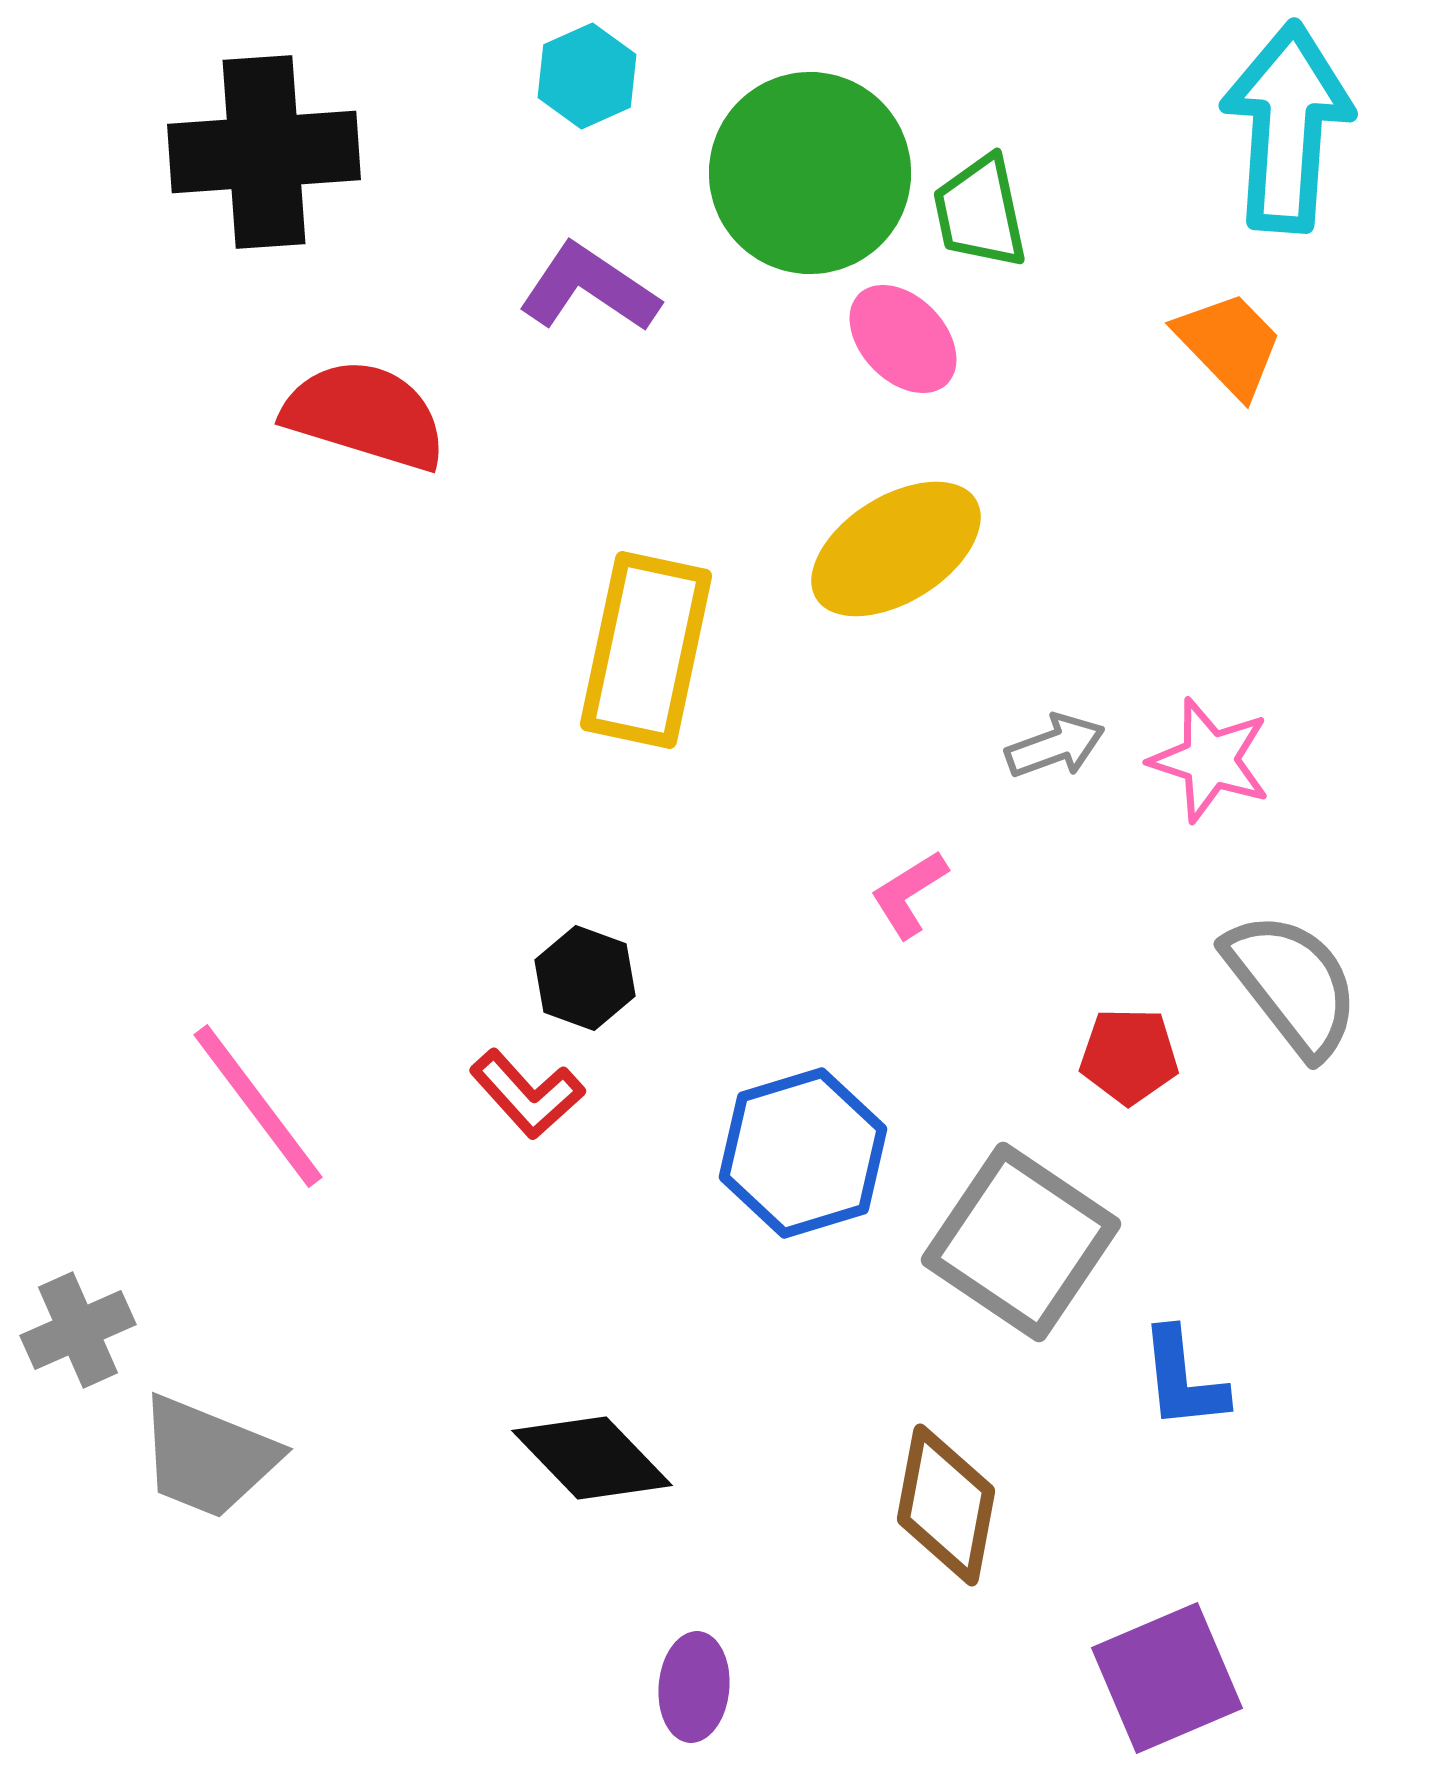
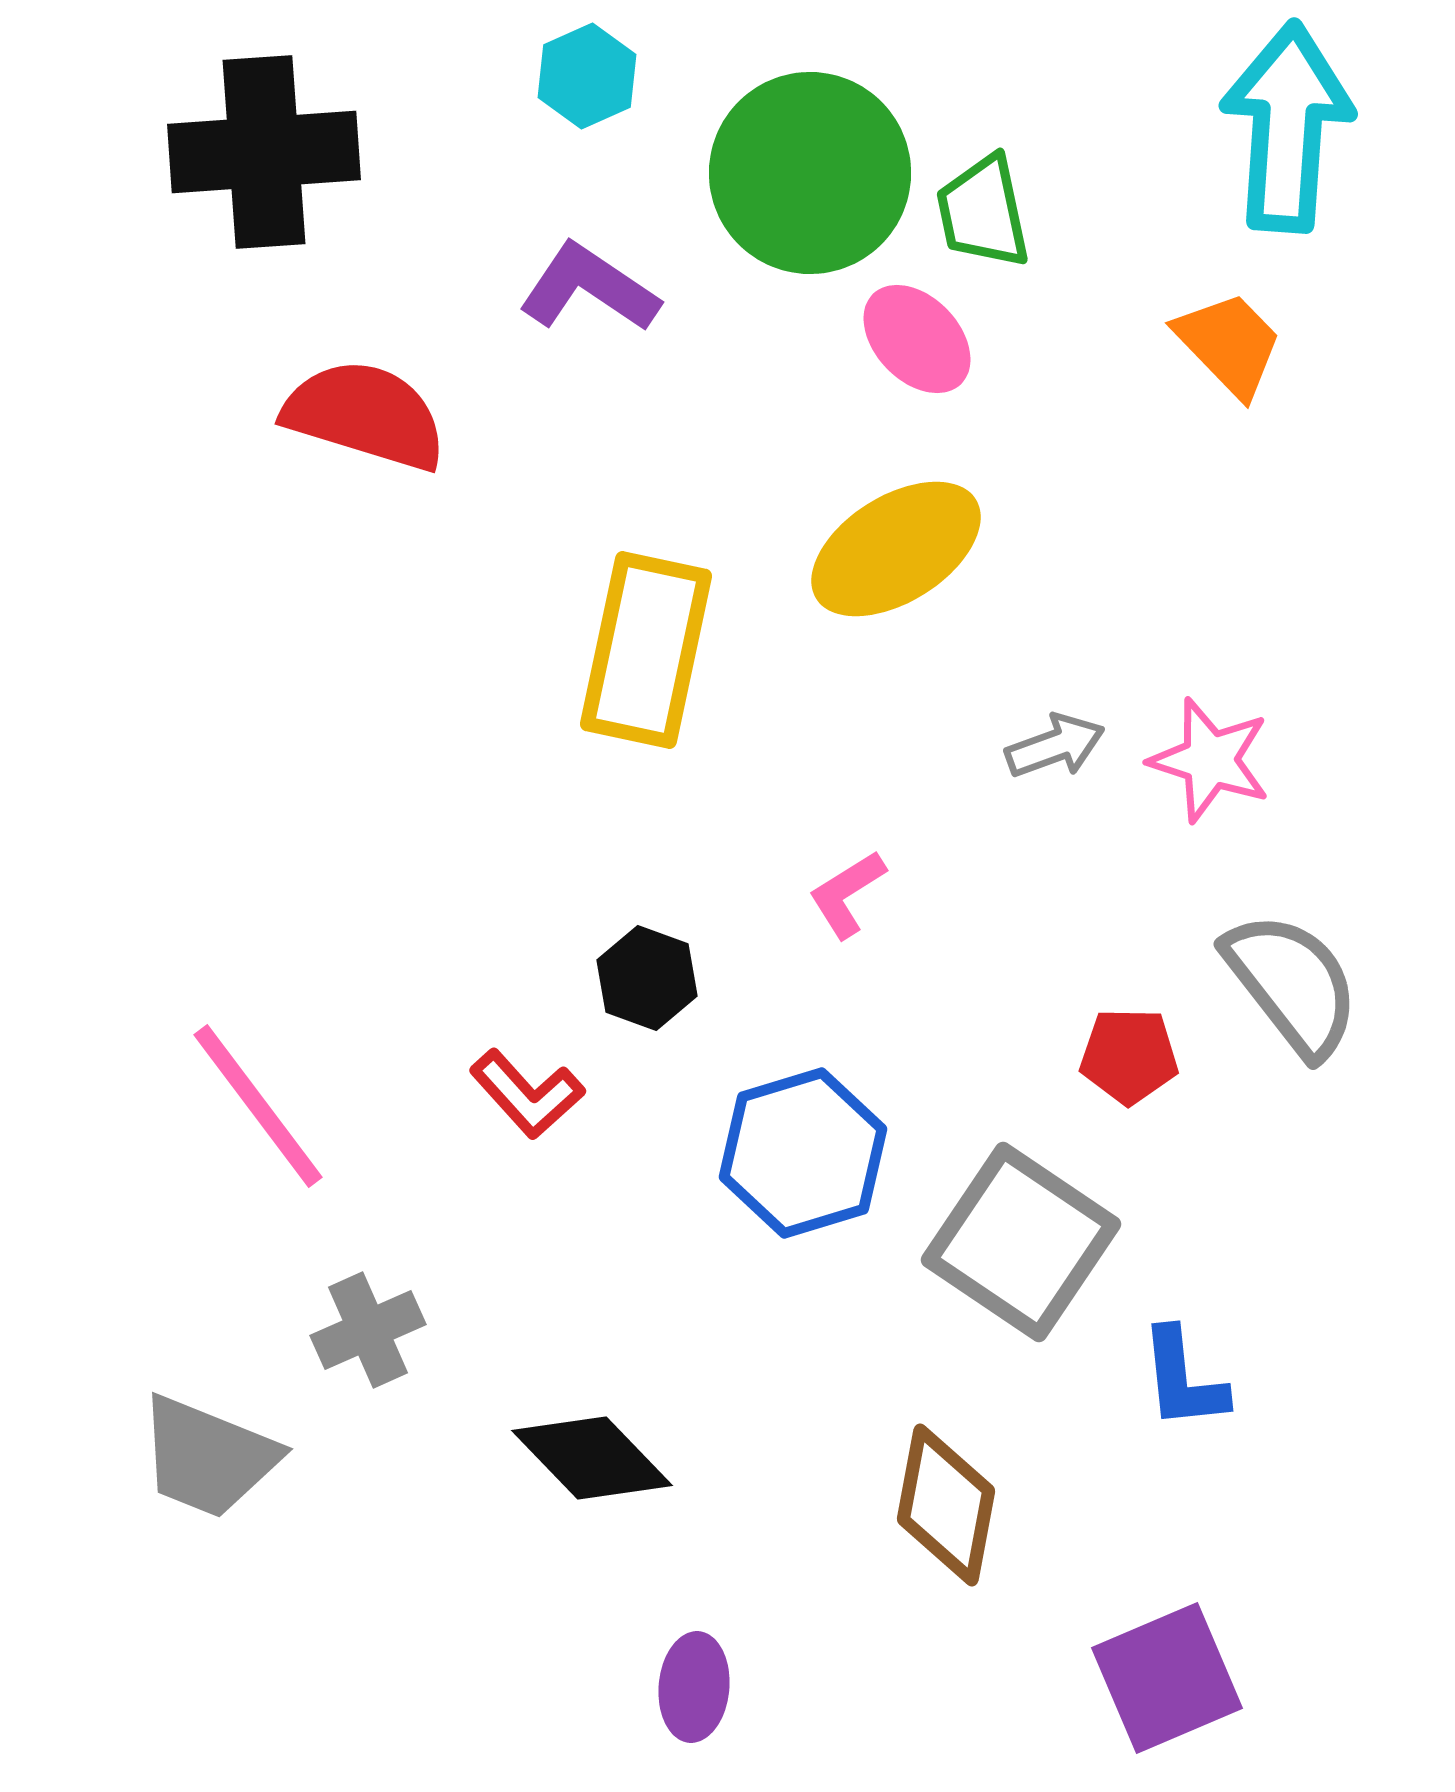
green trapezoid: moved 3 px right
pink ellipse: moved 14 px right
pink L-shape: moved 62 px left
black hexagon: moved 62 px right
gray cross: moved 290 px right
